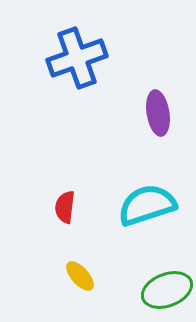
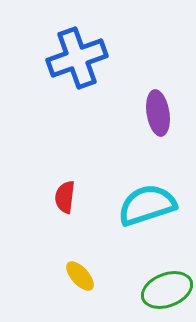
red semicircle: moved 10 px up
